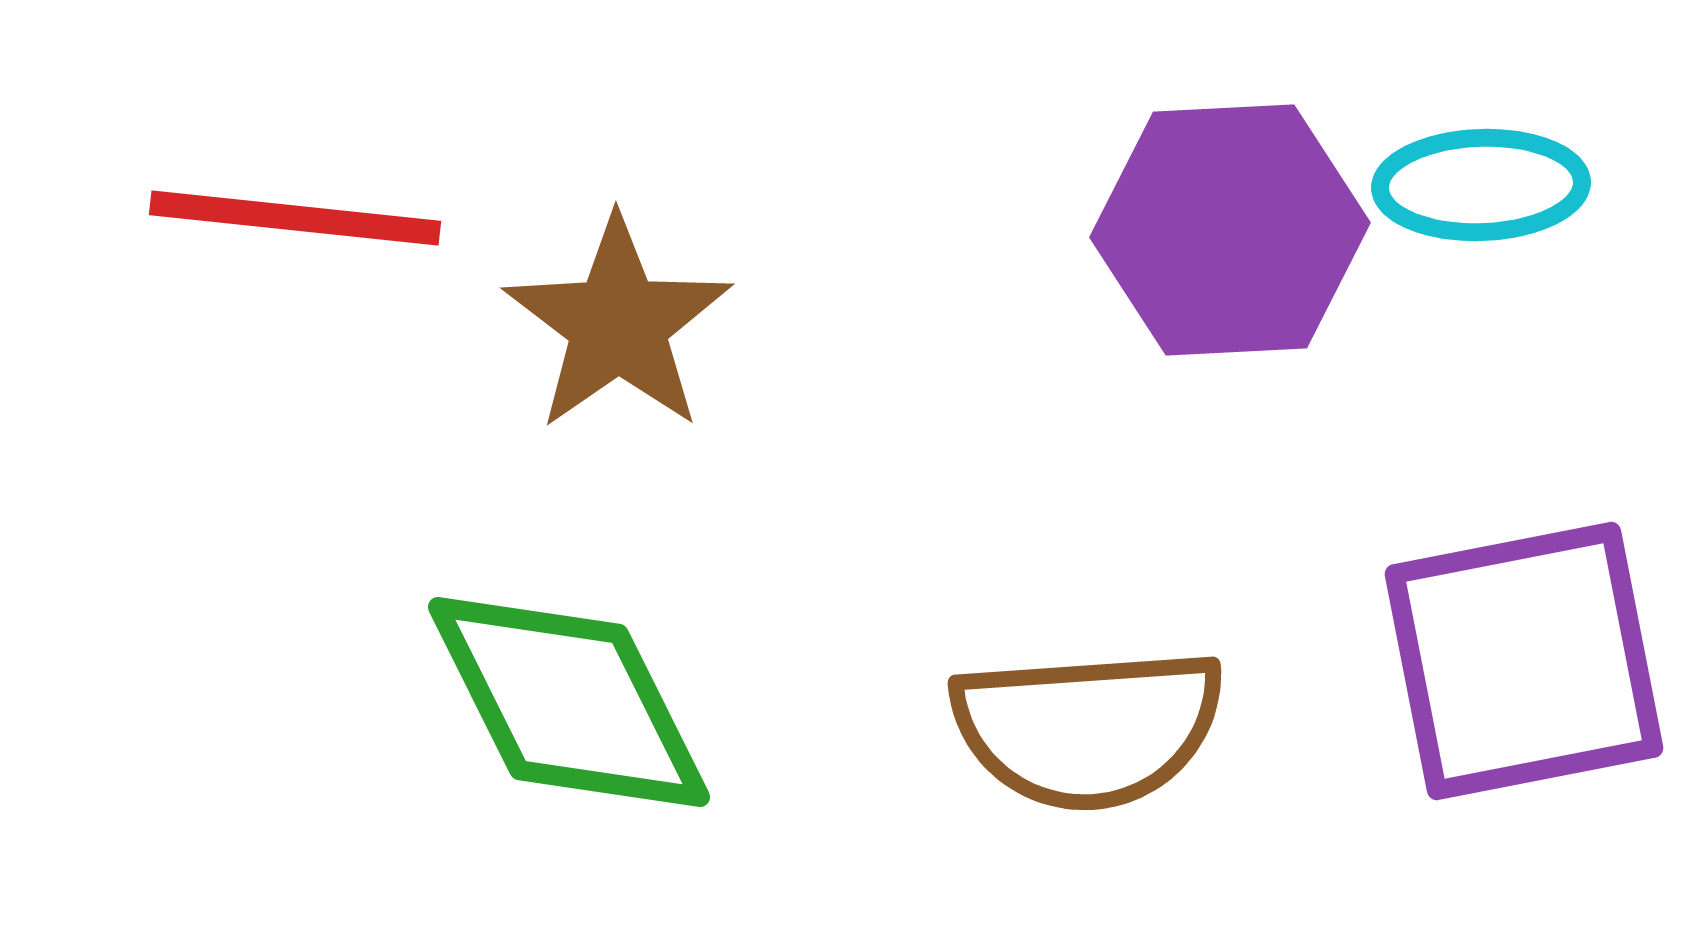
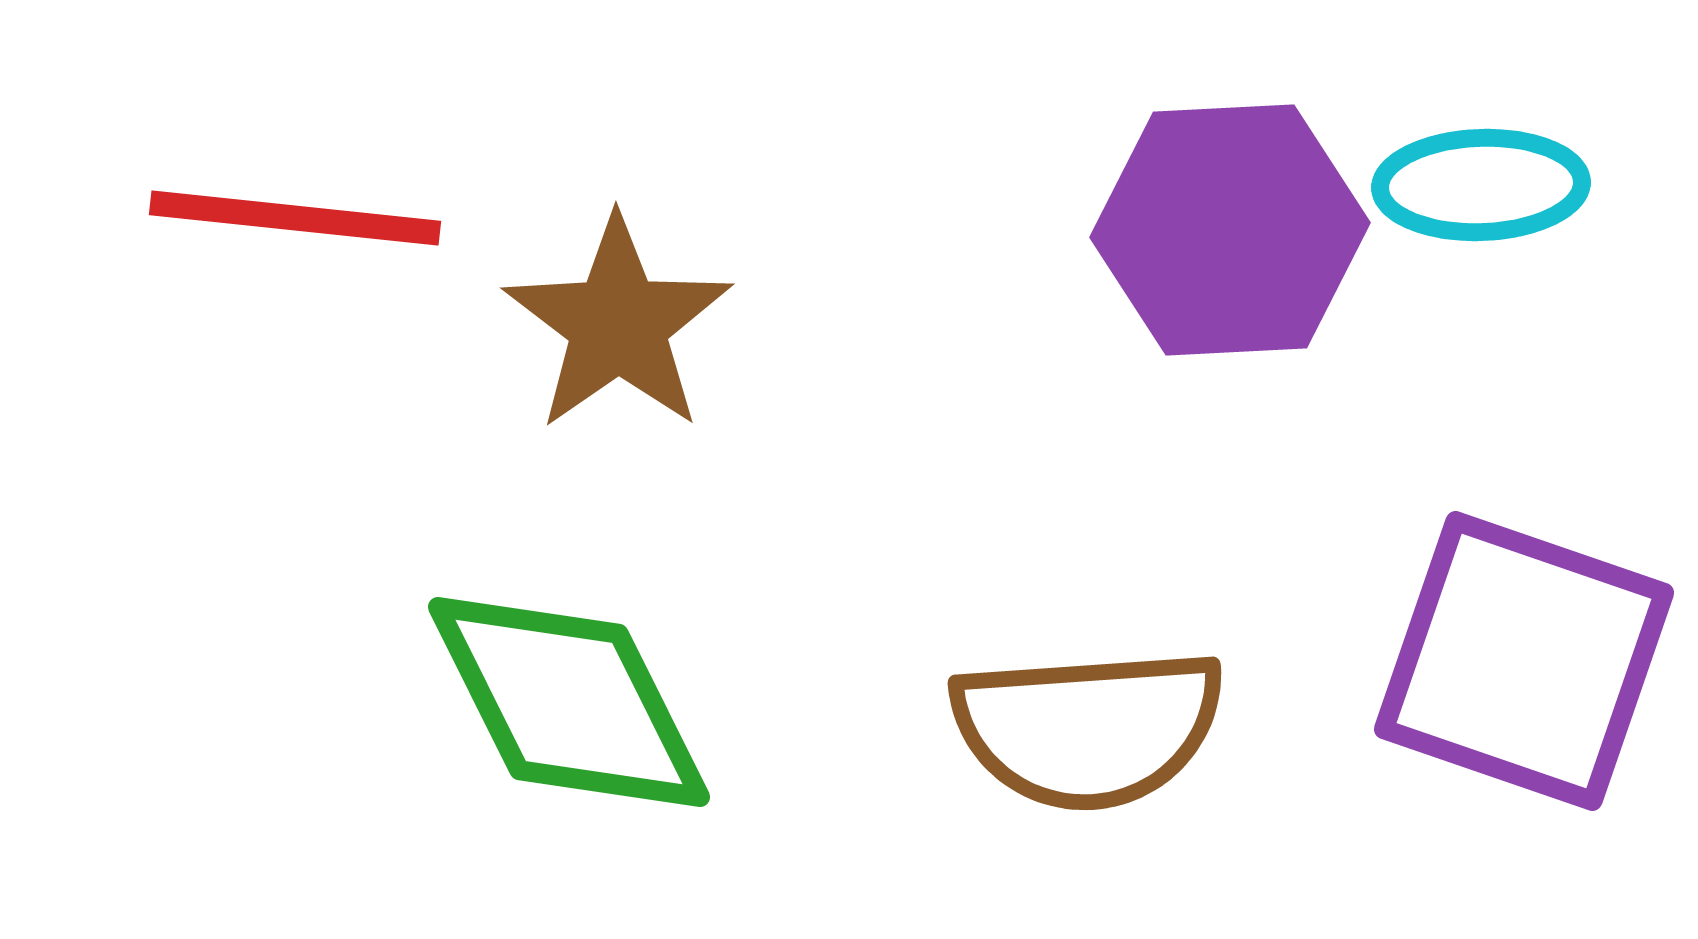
purple square: rotated 30 degrees clockwise
